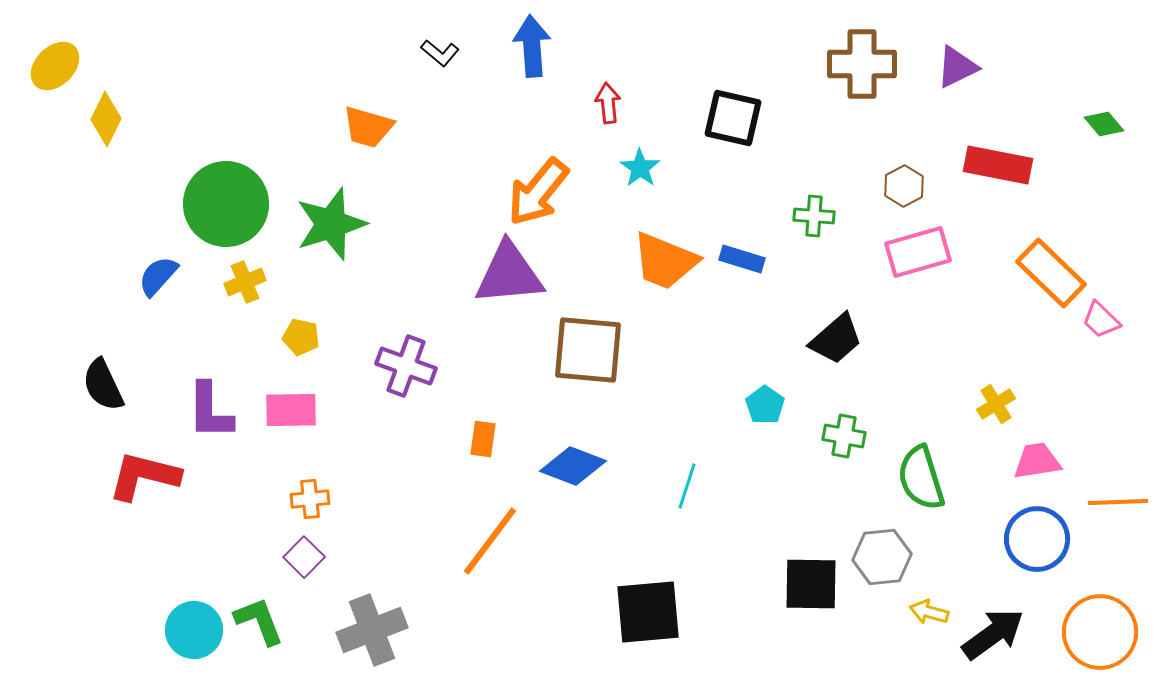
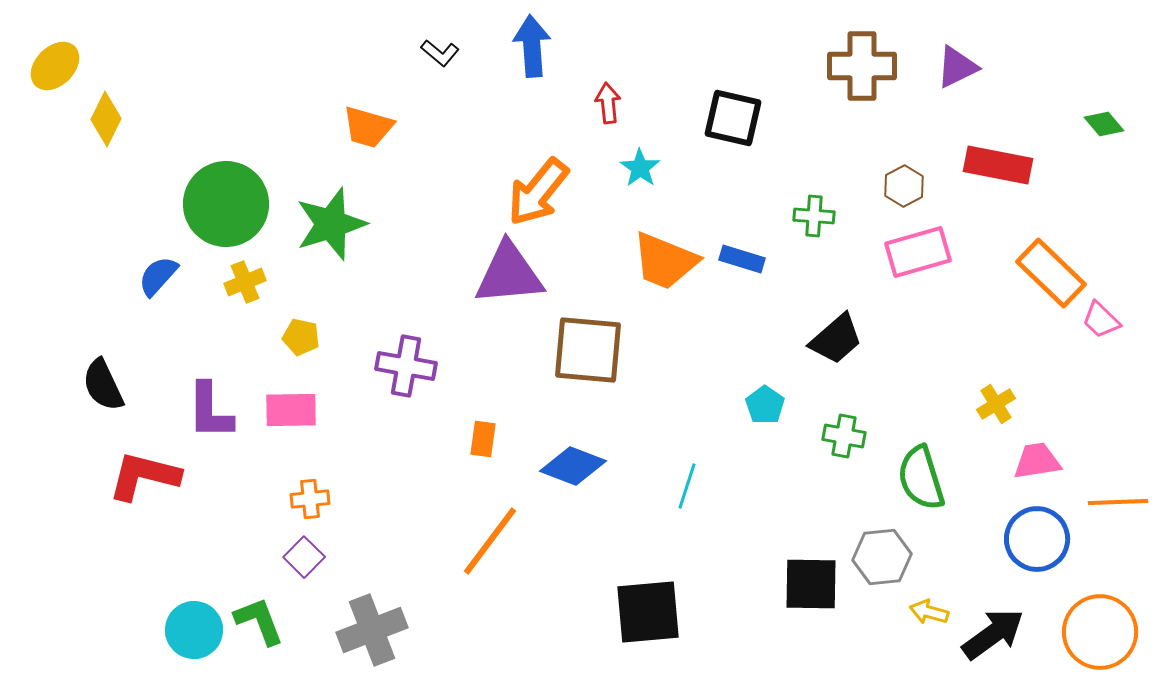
brown cross at (862, 64): moved 2 px down
purple cross at (406, 366): rotated 10 degrees counterclockwise
